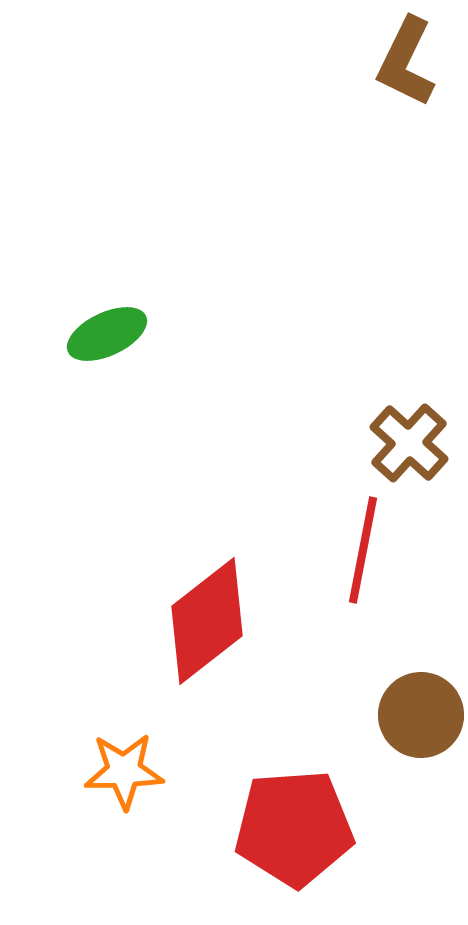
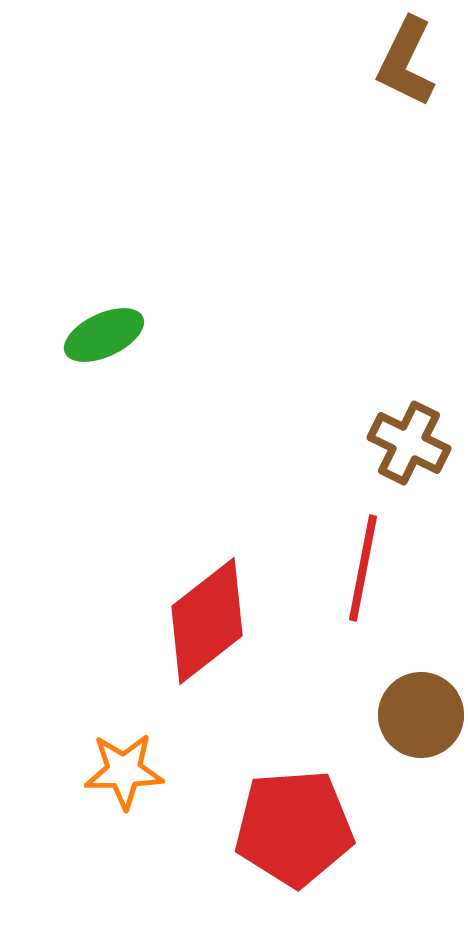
green ellipse: moved 3 px left, 1 px down
brown cross: rotated 16 degrees counterclockwise
red line: moved 18 px down
